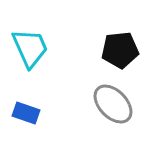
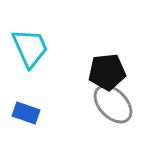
black pentagon: moved 13 px left, 22 px down
